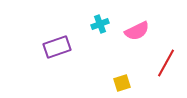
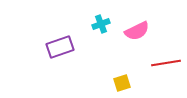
cyan cross: moved 1 px right
purple rectangle: moved 3 px right
red line: rotated 52 degrees clockwise
